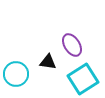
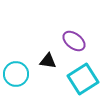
purple ellipse: moved 2 px right, 4 px up; rotated 20 degrees counterclockwise
black triangle: moved 1 px up
